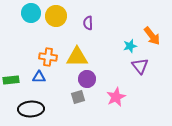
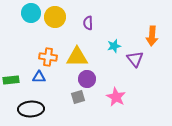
yellow circle: moved 1 px left, 1 px down
orange arrow: rotated 42 degrees clockwise
cyan star: moved 16 px left
purple triangle: moved 5 px left, 7 px up
pink star: rotated 18 degrees counterclockwise
